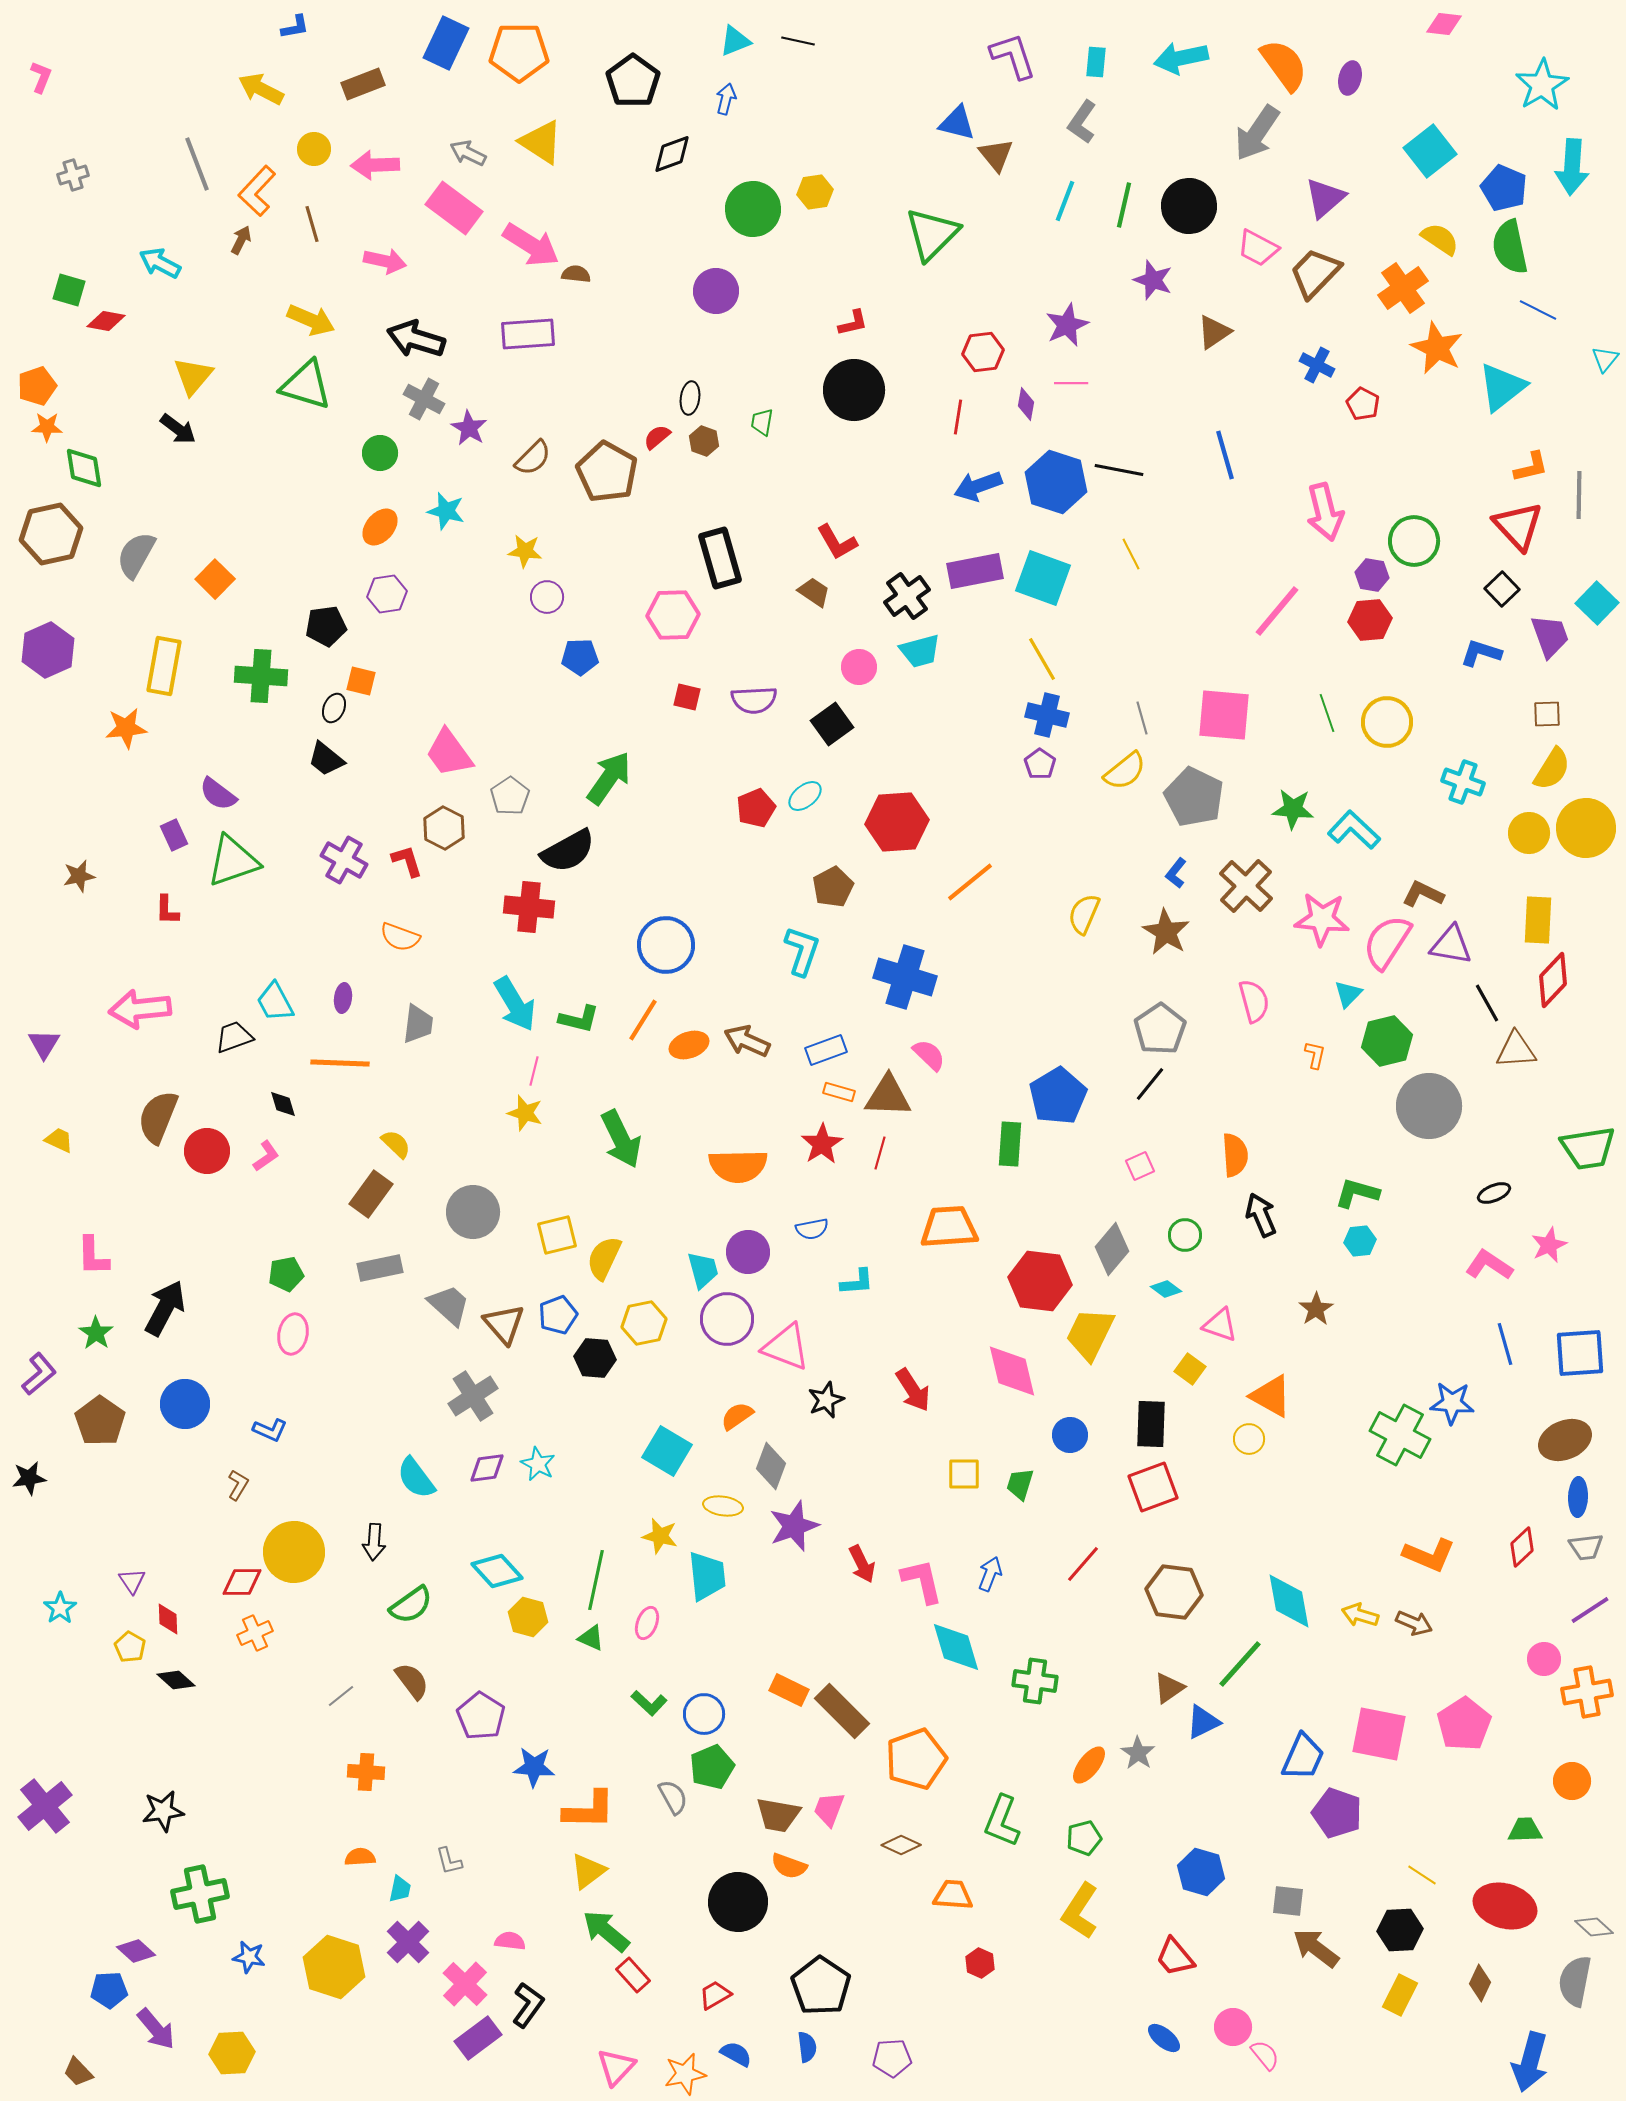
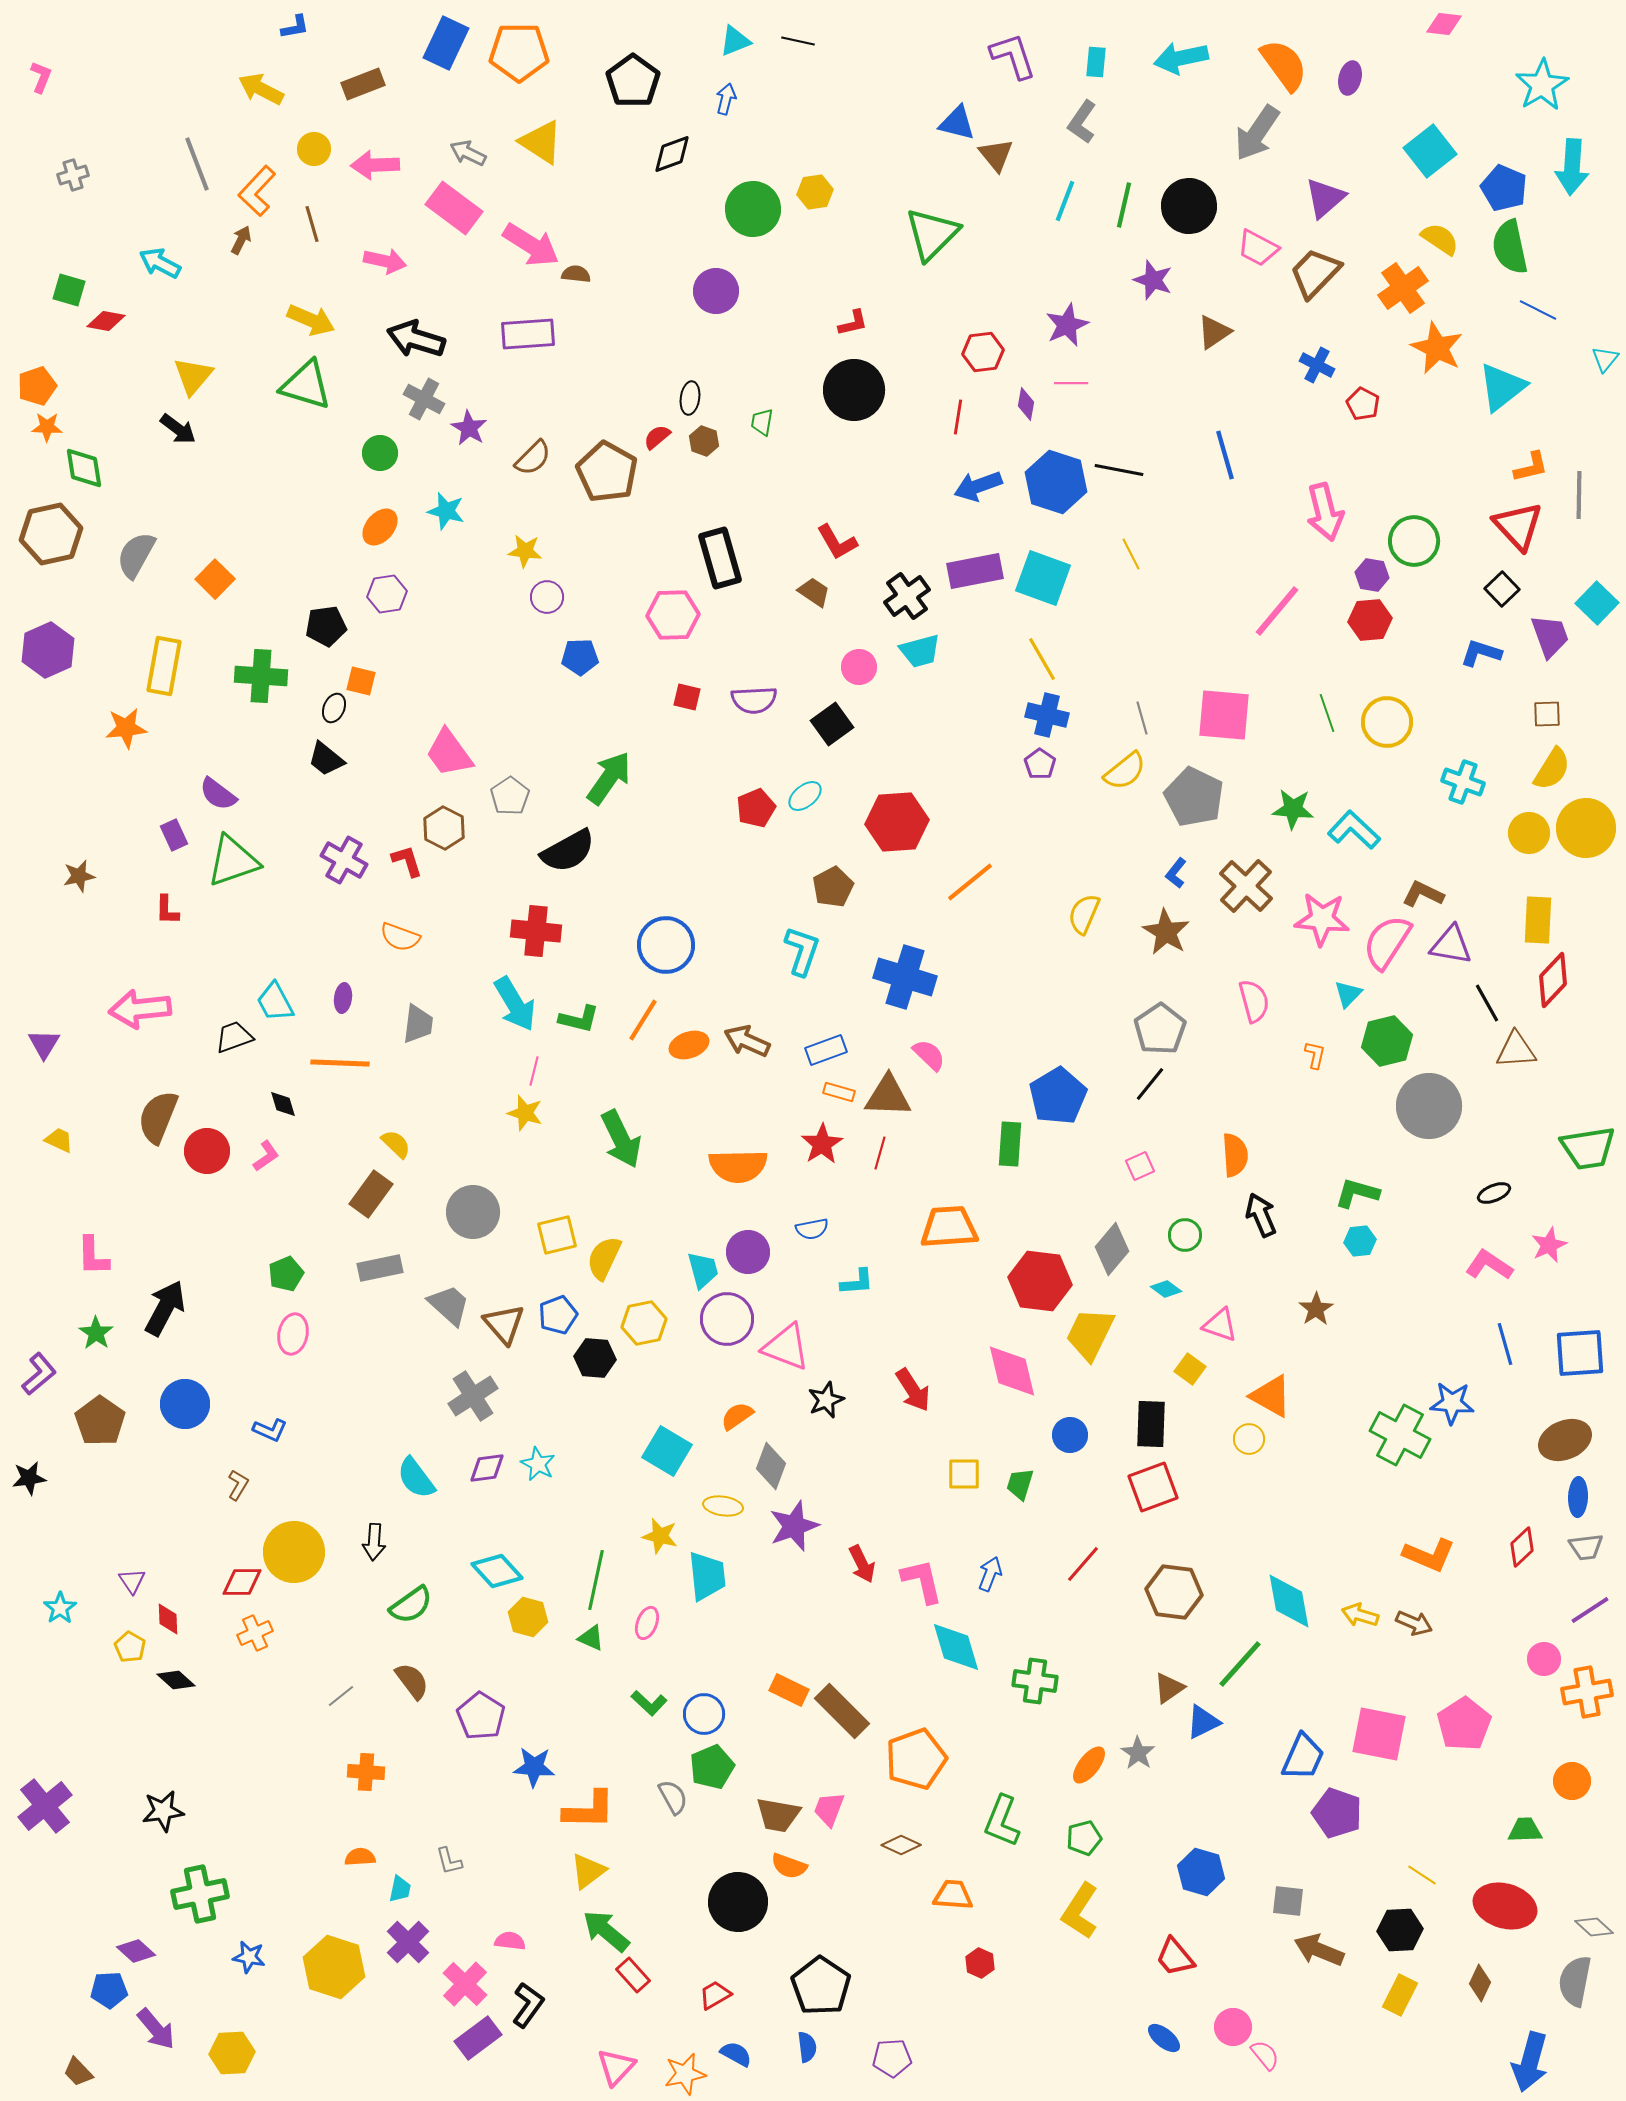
red cross at (529, 907): moved 7 px right, 24 px down
green pentagon at (286, 1274): rotated 12 degrees counterclockwise
brown arrow at (1316, 1948): moved 3 px right, 2 px down; rotated 15 degrees counterclockwise
